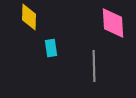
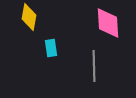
yellow diamond: rotated 8 degrees clockwise
pink diamond: moved 5 px left
